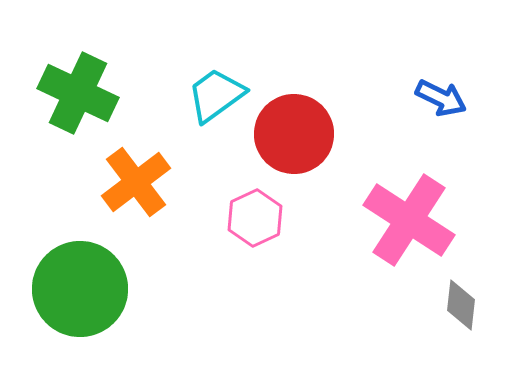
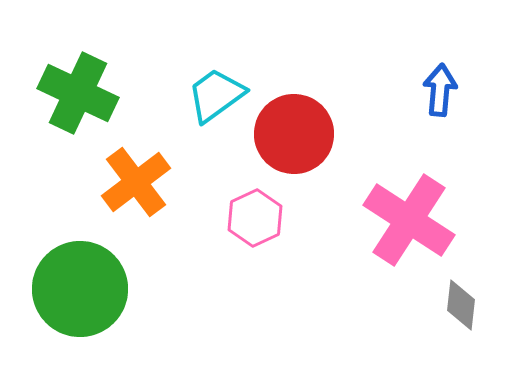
blue arrow: moved 1 px left, 8 px up; rotated 111 degrees counterclockwise
